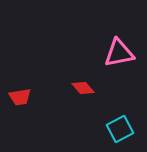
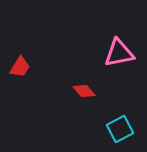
red diamond: moved 1 px right, 3 px down
red trapezoid: moved 30 px up; rotated 50 degrees counterclockwise
